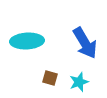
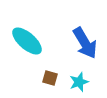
cyan ellipse: rotated 44 degrees clockwise
